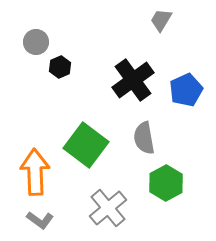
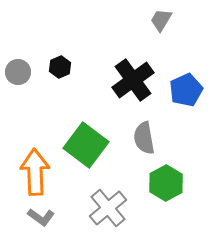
gray circle: moved 18 px left, 30 px down
gray L-shape: moved 1 px right, 3 px up
